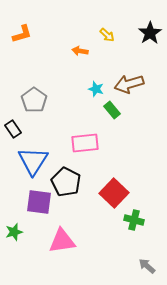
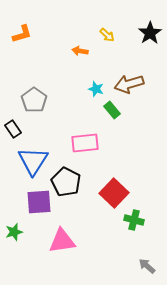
purple square: rotated 12 degrees counterclockwise
